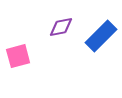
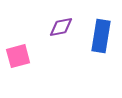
blue rectangle: rotated 36 degrees counterclockwise
